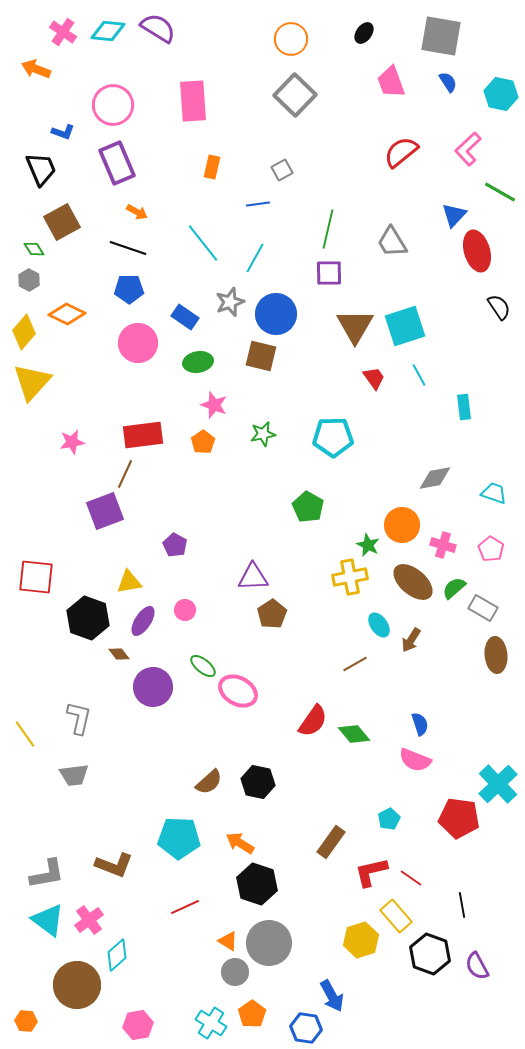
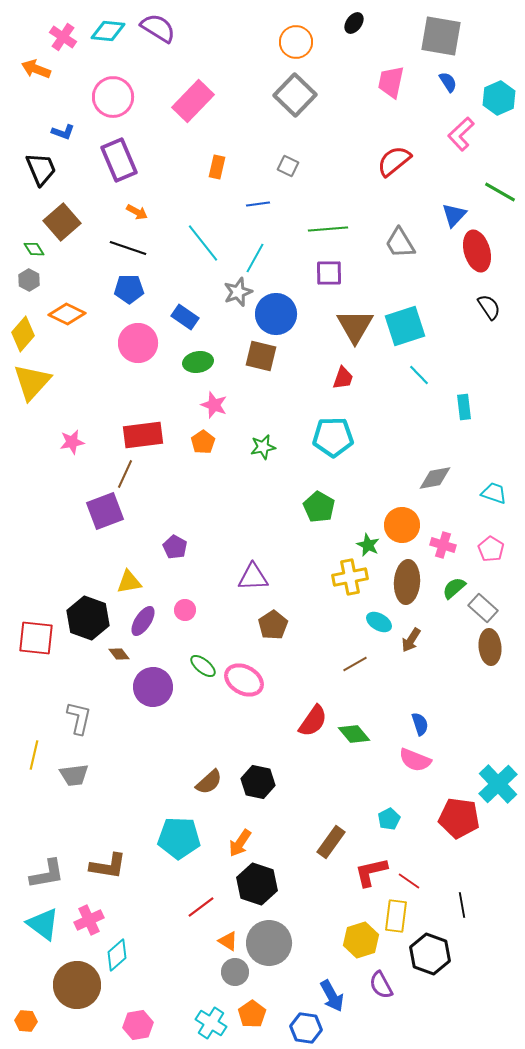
pink cross at (63, 32): moved 5 px down
black ellipse at (364, 33): moved 10 px left, 10 px up
orange circle at (291, 39): moved 5 px right, 3 px down
pink trapezoid at (391, 82): rotated 32 degrees clockwise
cyan hexagon at (501, 94): moved 2 px left, 4 px down; rotated 24 degrees clockwise
pink rectangle at (193, 101): rotated 48 degrees clockwise
pink circle at (113, 105): moved 8 px up
pink L-shape at (468, 149): moved 7 px left, 15 px up
red semicircle at (401, 152): moved 7 px left, 9 px down
purple rectangle at (117, 163): moved 2 px right, 3 px up
orange rectangle at (212, 167): moved 5 px right
gray square at (282, 170): moved 6 px right, 4 px up; rotated 35 degrees counterclockwise
brown square at (62, 222): rotated 12 degrees counterclockwise
green line at (328, 229): rotated 72 degrees clockwise
gray trapezoid at (392, 242): moved 8 px right, 1 px down
gray star at (230, 302): moved 8 px right, 10 px up
black semicircle at (499, 307): moved 10 px left
yellow diamond at (24, 332): moved 1 px left, 2 px down
cyan line at (419, 375): rotated 15 degrees counterclockwise
red trapezoid at (374, 378): moved 31 px left; rotated 55 degrees clockwise
green star at (263, 434): moved 13 px down
green pentagon at (308, 507): moved 11 px right
purple pentagon at (175, 545): moved 2 px down
red square at (36, 577): moved 61 px down
brown ellipse at (413, 582): moved 6 px left; rotated 54 degrees clockwise
gray rectangle at (483, 608): rotated 12 degrees clockwise
brown pentagon at (272, 614): moved 1 px right, 11 px down
cyan ellipse at (379, 625): moved 3 px up; rotated 25 degrees counterclockwise
brown ellipse at (496, 655): moved 6 px left, 8 px up
pink ellipse at (238, 691): moved 6 px right, 11 px up
yellow line at (25, 734): moved 9 px right, 21 px down; rotated 48 degrees clockwise
orange arrow at (240, 843): rotated 88 degrees counterclockwise
brown L-shape at (114, 865): moved 6 px left, 1 px down; rotated 12 degrees counterclockwise
red line at (411, 878): moved 2 px left, 3 px down
red line at (185, 907): moved 16 px right; rotated 12 degrees counterclockwise
yellow rectangle at (396, 916): rotated 48 degrees clockwise
cyan triangle at (48, 920): moved 5 px left, 4 px down
pink cross at (89, 920): rotated 12 degrees clockwise
purple semicircle at (477, 966): moved 96 px left, 19 px down
